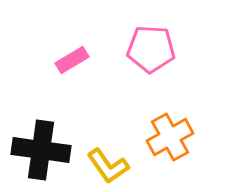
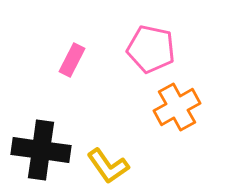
pink pentagon: rotated 9 degrees clockwise
pink rectangle: rotated 32 degrees counterclockwise
orange cross: moved 7 px right, 30 px up
